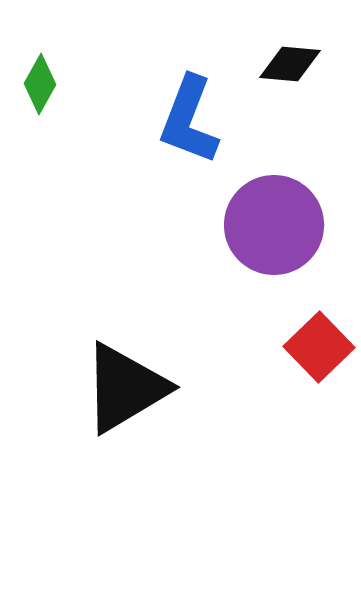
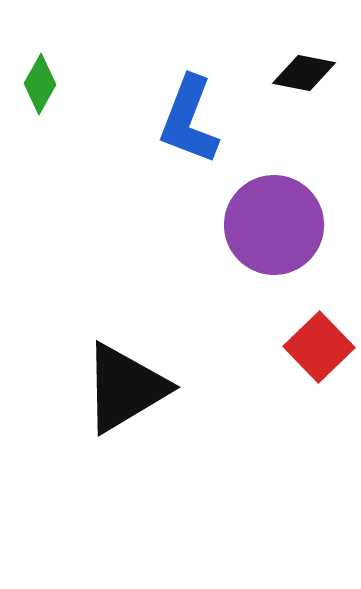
black diamond: moved 14 px right, 9 px down; rotated 6 degrees clockwise
